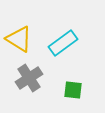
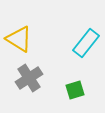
cyan rectangle: moved 23 px right; rotated 16 degrees counterclockwise
green square: moved 2 px right; rotated 24 degrees counterclockwise
